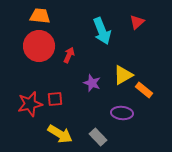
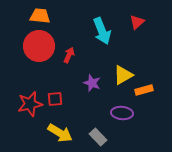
orange rectangle: rotated 54 degrees counterclockwise
yellow arrow: moved 1 px up
